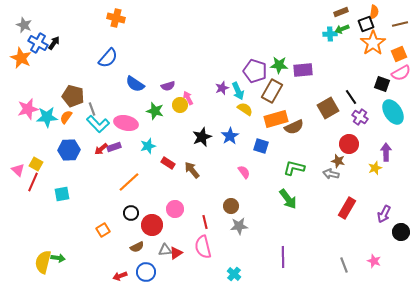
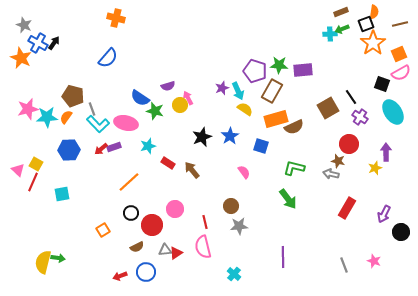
blue semicircle at (135, 84): moved 5 px right, 14 px down
